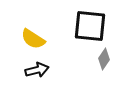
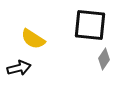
black square: moved 1 px up
black arrow: moved 18 px left, 2 px up
